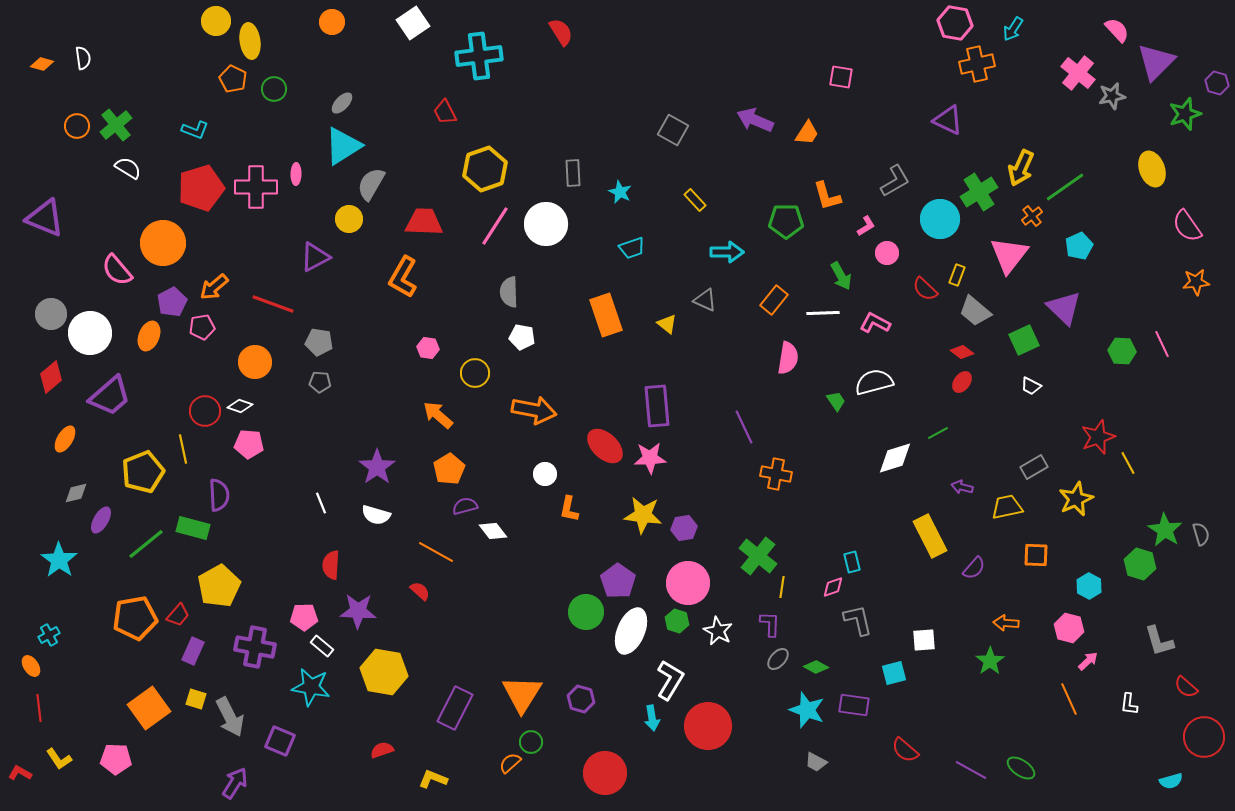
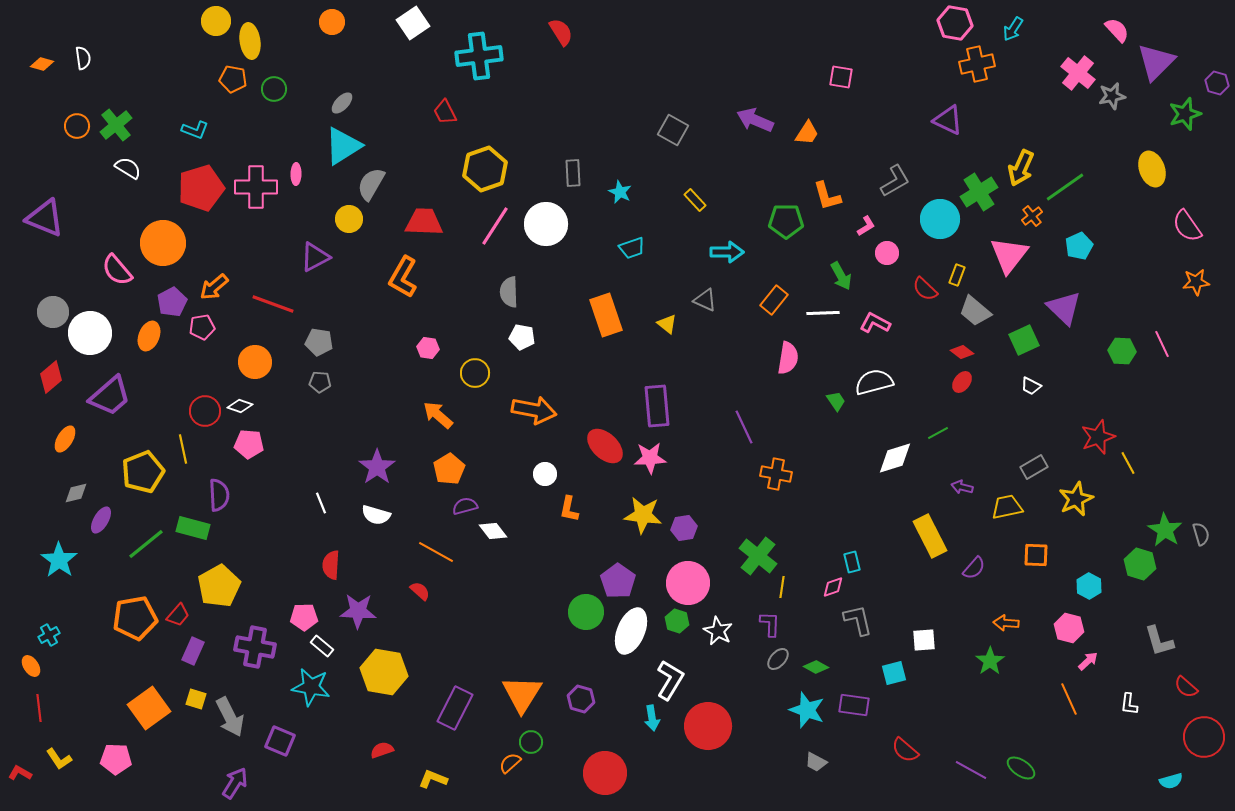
orange pentagon at (233, 79): rotated 16 degrees counterclockwise
gray circle at (51, 314): moved 2 px right, 2 px up
